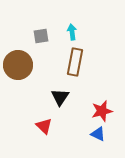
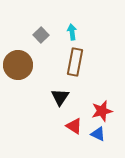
gray square: moved 1 px up; rotated 35 degrees counterclockwise
red triangle: moved 30 px right; rotated 12 degrees counterclockwise
